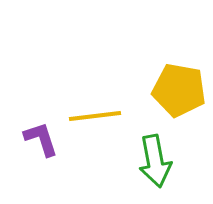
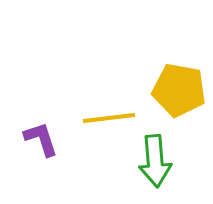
yellow line: moved 14 px right, 2 px down
green arrow: rotated 6 degrees clockwise
